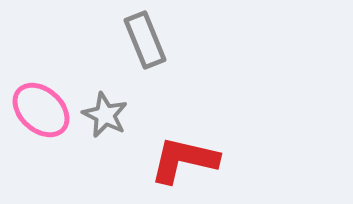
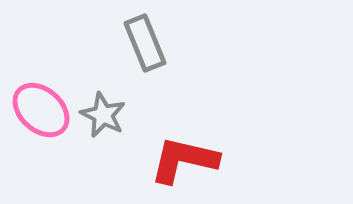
gray rectangle: moved 3 px down
gray star: moved 2 px left
